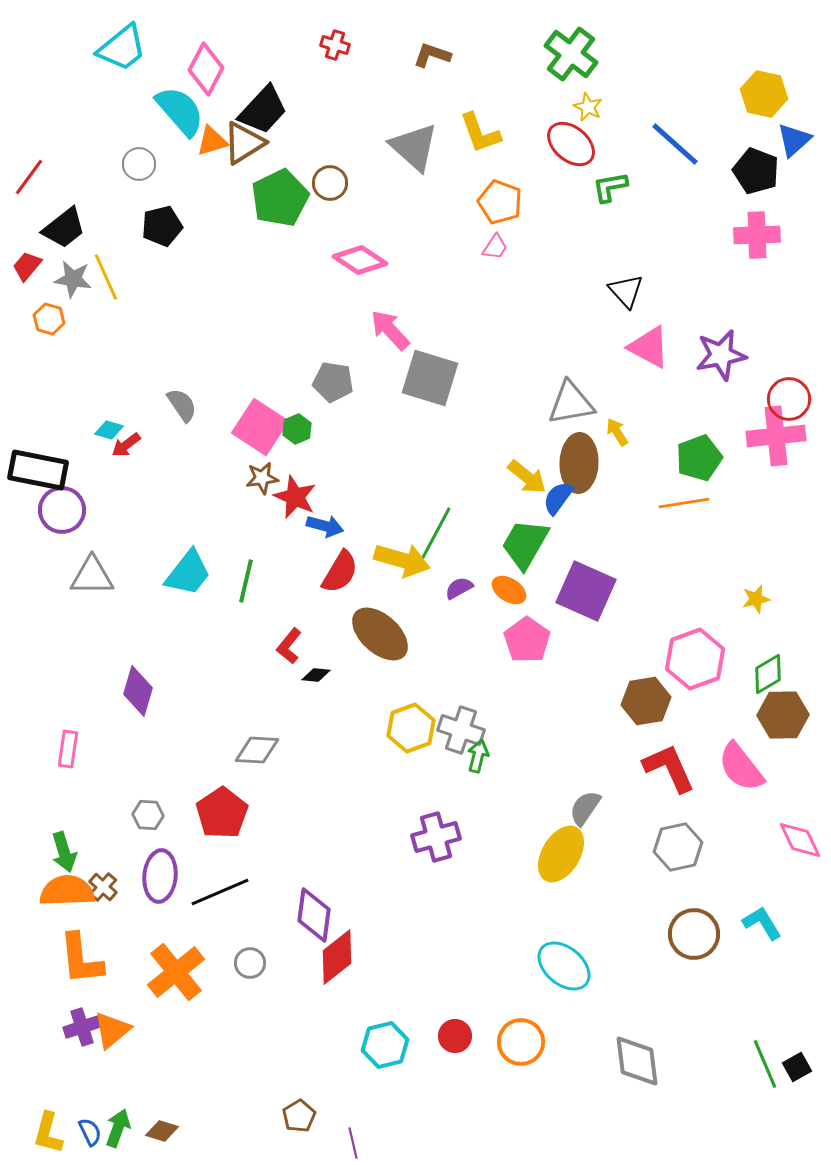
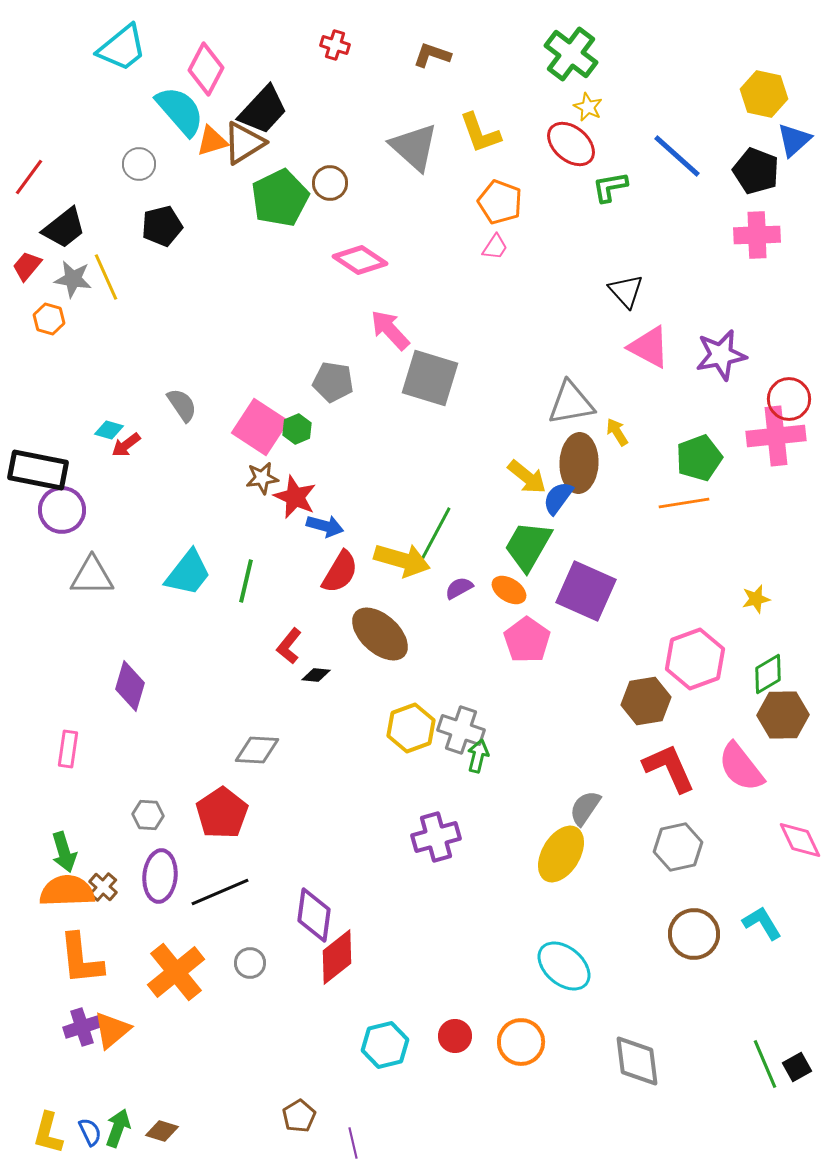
blue line at (675, 144): moved 2 px right, 12 px down
green trapezoid at (525, 544): moved 3 px right, 2 px down
purple diamond at (138, 691): moved 8 px left, 5 px up
